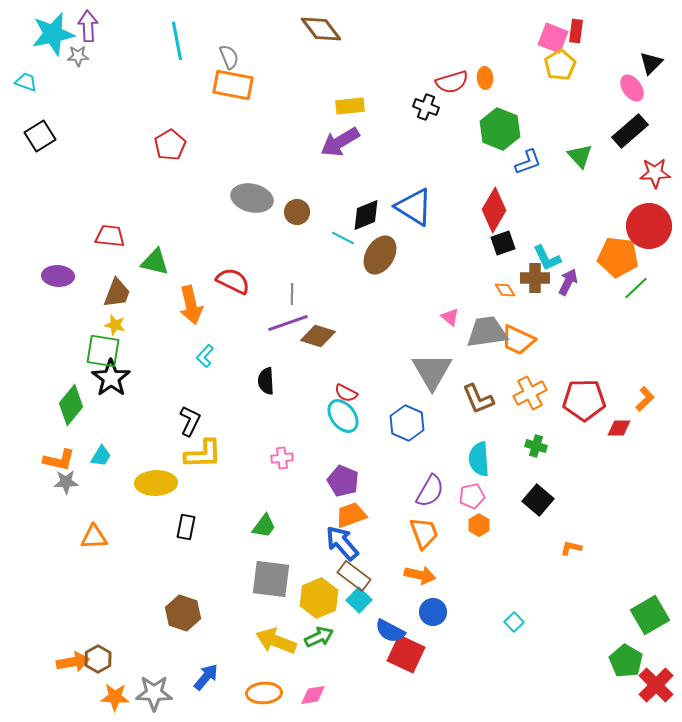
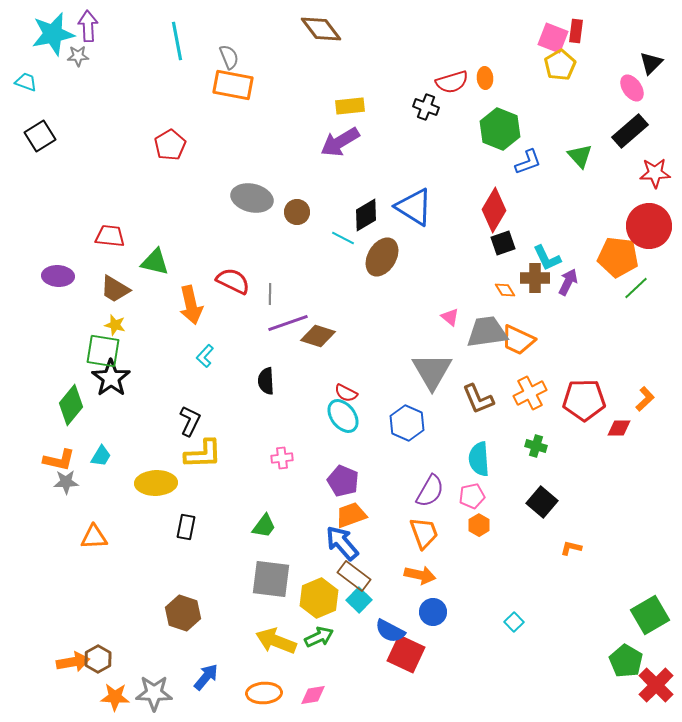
black diamond at (366, 215): rotated 8 degrees counterclockwise
brown ellipse at (380, 255): moved 2 px right, 2 px down
brown trapezoid at (117, 293): moved 2 px left, 4 px up; rotated 100 degrees clockwise
gray line at (292, 294): moved 22 px left
black square at (538, 500): moved 4 px right, 2 px down
